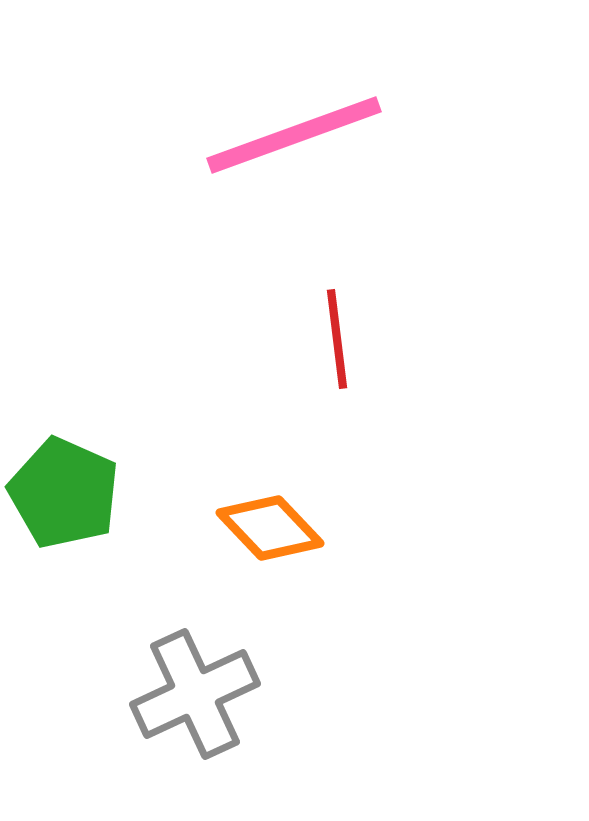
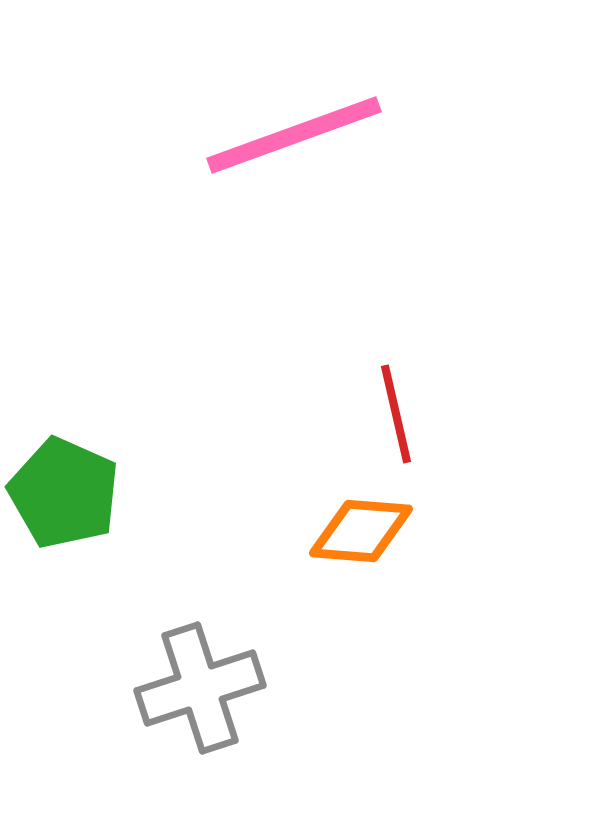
red line: moved 59 px right, 75 px down; rotated 6 degrees counterclockwise
orange diamond: moved 91 px right, 3 px down; rotated 42 degrees counterclockwise
gray cross: moved 5 px right, 6 px up; rotated 7 degrees clockwise
